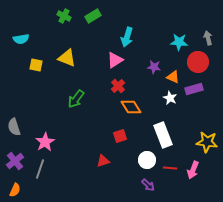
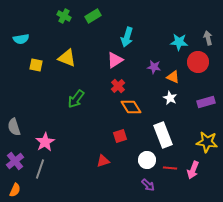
purple rectangle: moved 12 px right, 13 px down
